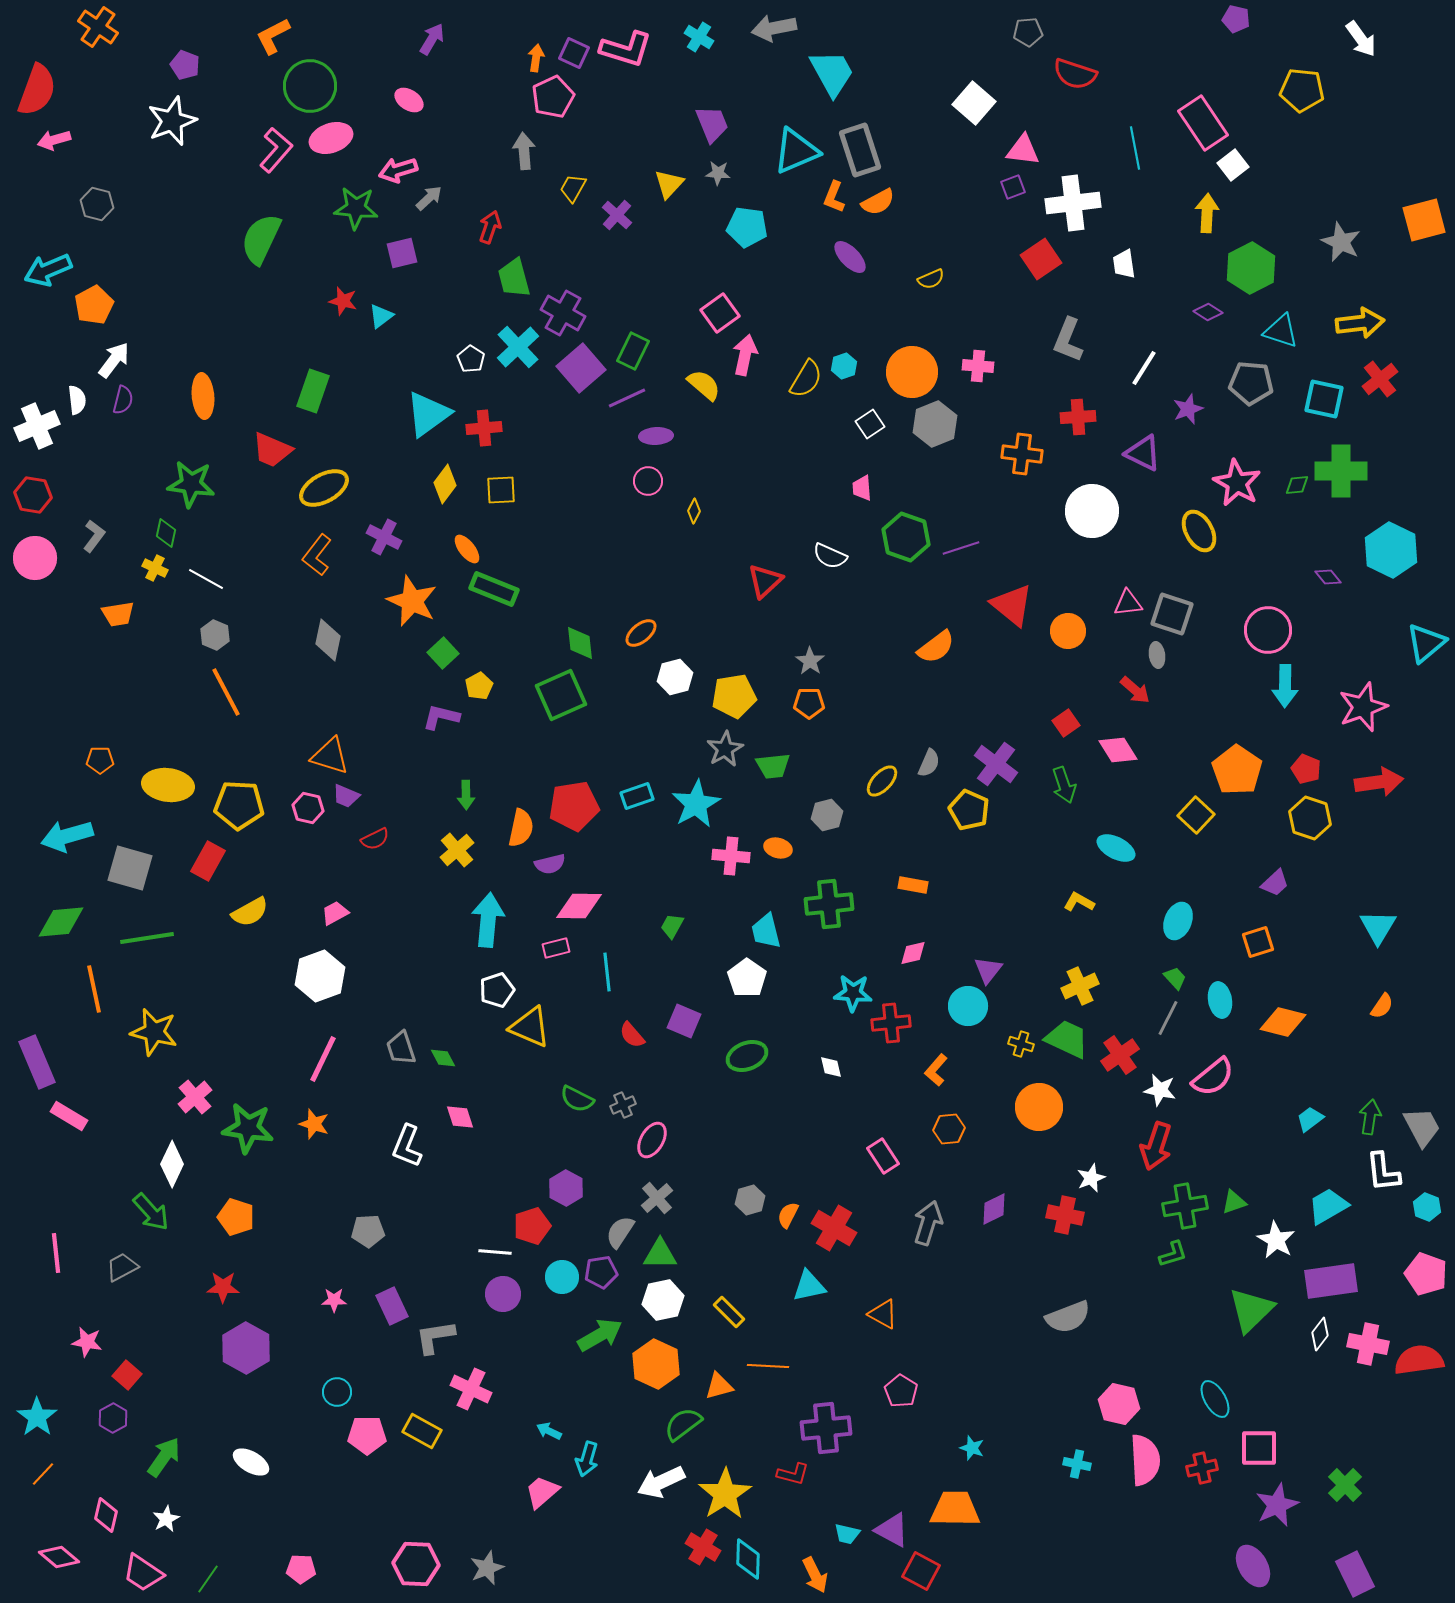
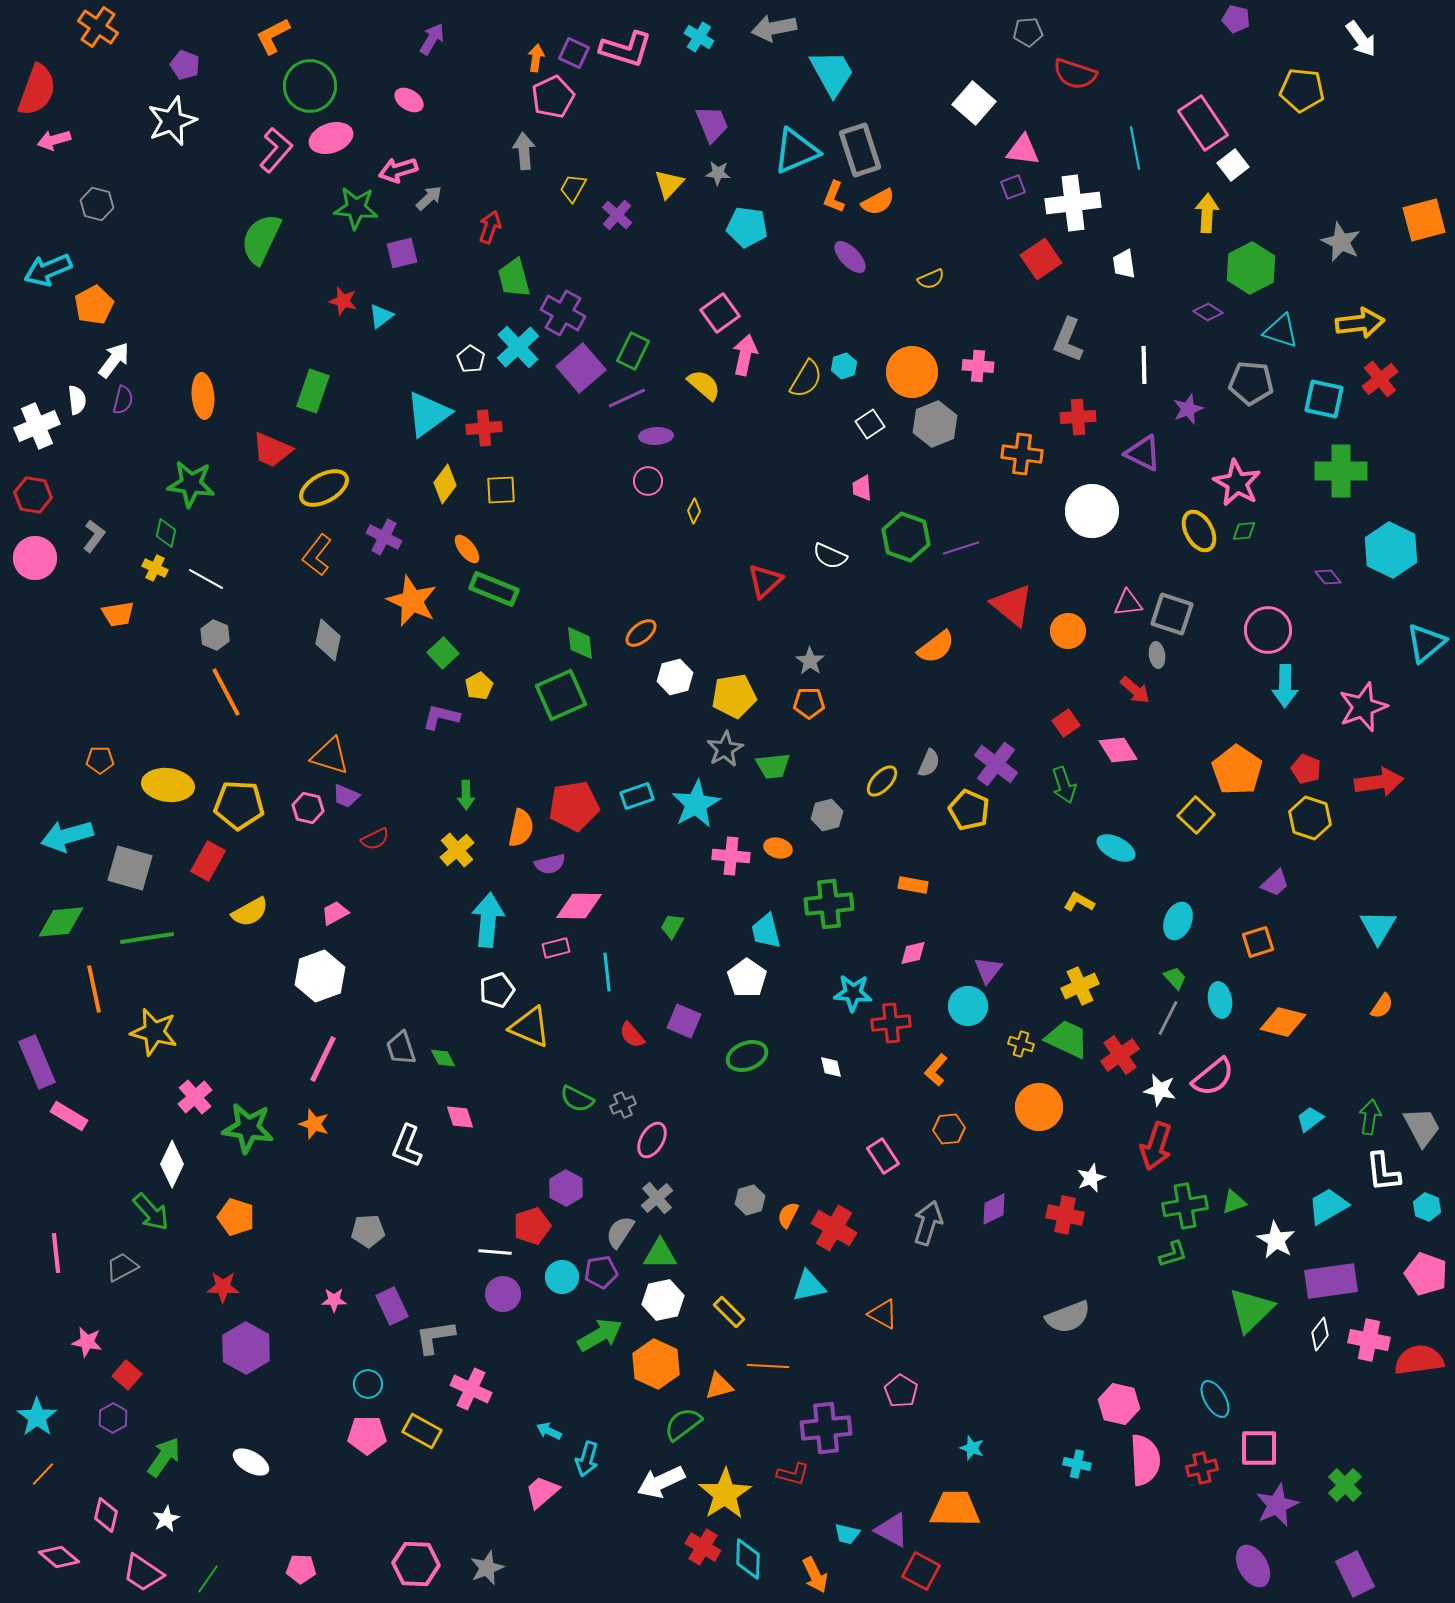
white line at (1144, 368): moved 3 px up; rotated 33 degrees counterclockwise
green diamond at (1297, 485): moved 53 px left, 46 px down
pink cross at (1368, 1344): moved 1 px right, 4 px up
cyan circle at (337, 1392): moved 31 px right, 8 px up
